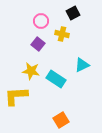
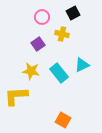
pink circle: moved 1 px right, 4 px up
purple square: rotated 16 degrees clockwise
cyan rectangle: moved 3 px right, 6 px up; rotated 18 degrees clockwise
orange square: moved 2 px right; rotated 28 degrees counterclockwise
